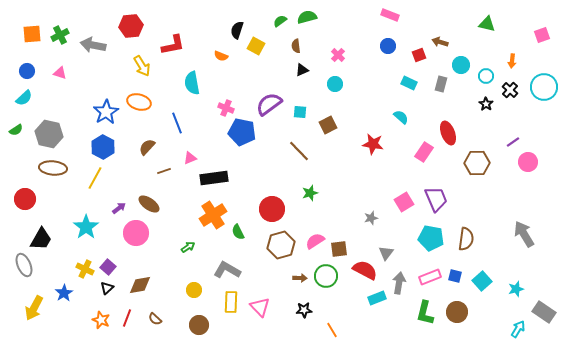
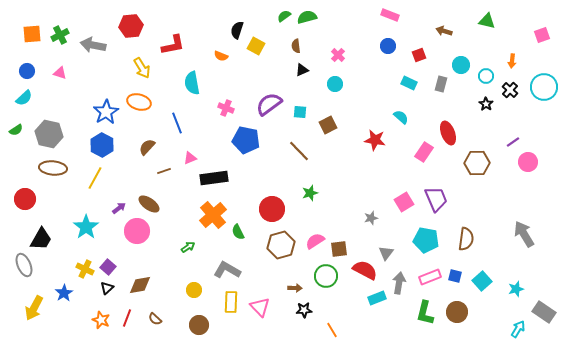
green semicircle at (280, 21): moved 4 px right, 5 px up
green triangle at (487, 24): moved 3 px up
brown arrow at (440, 42): moved 4 px right, 11 px up
yellow arrow at (142, 66): moved 2 px down
blue pentagon at (242, 132): moved 4 px right, 8 px down
red star at (373, 144): moved 2 px right, 4 px up
blue hexagon at (103, 147): moved 1 px left, 2 px up
orange cross at (213, 215): rotated 8 degrees counterclockwise
pink circle at (136, 233): moved 1 px right, 2 px up
cyan pentagon at (431, 238): moved 5 px left, 2 px down
brown arrow at (300, 278): moved 5 px left, 10 px down
